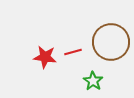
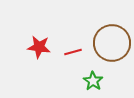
brown circle: moved 1 px right, 1 px down
red star: moved 6 px left, 10 px up
